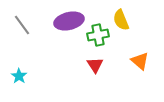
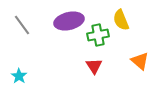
red triangle: moved 1 px left, 1 px down
